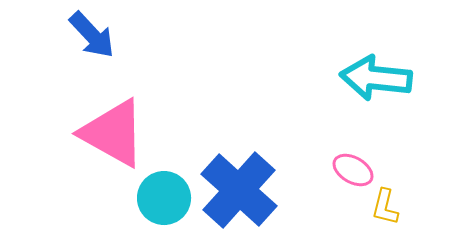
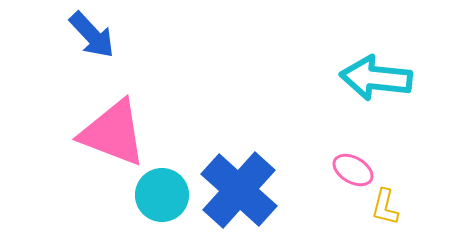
pink triangle: rotated 8 degrees counterclockwise
cyan circle: moved 2 px left, 3 px up
